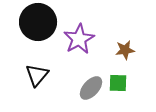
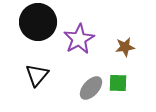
brown star: moved 3 px up
